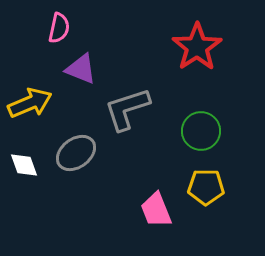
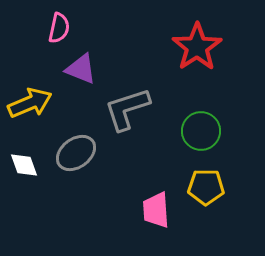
pink trapezoid: rotated 18 degrees clockwise
